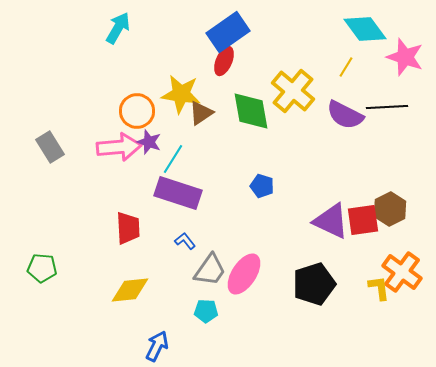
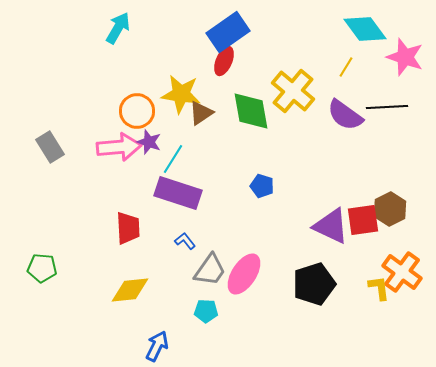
purple semicircle: rotated 9 degrees clockwise
purple triangle: moved 5 px down
